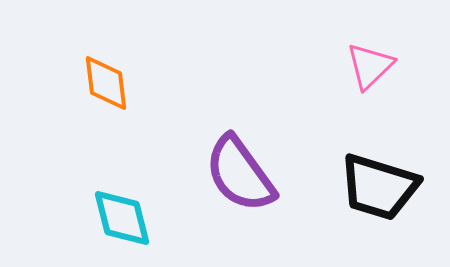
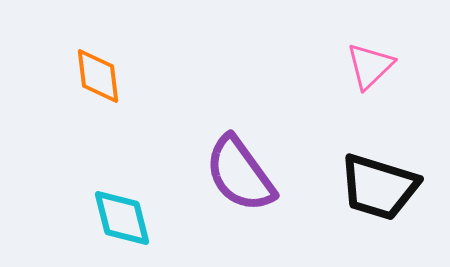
orange diamond: moved 8 px left, 7 px up
